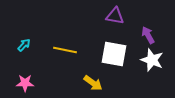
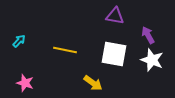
cyan arrow: moved 5 px left, 4 px up
pink star: rotated 18 degrees clockwise
